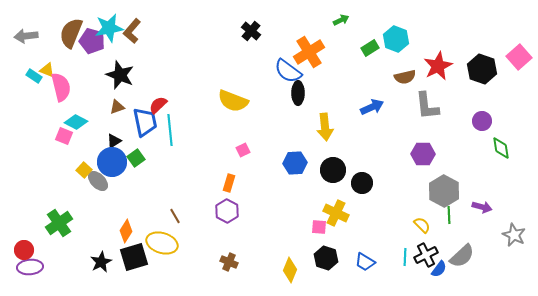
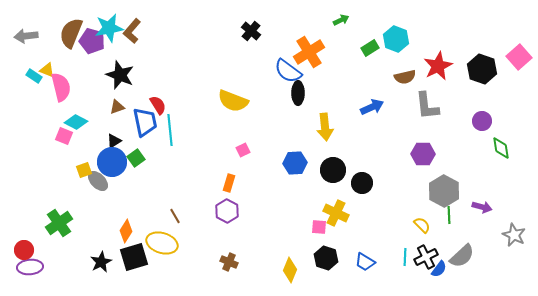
red semicircle at (158, 105): rotated 102 degrees clockwise
yellow square at (84, 170): rotated 28 degrees clockwise
black cross at (426, 255): moved 2 px down
